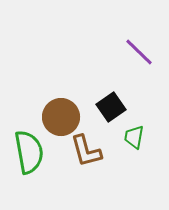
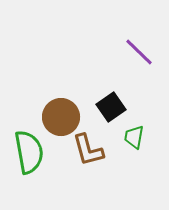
brown L-shape: moved 2 px right, 1 px up
